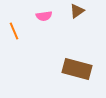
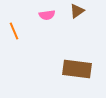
pink semicircle: moved 3 px right, 1 px up
brown rectangle: rotated 8 degrees counterclockwise
